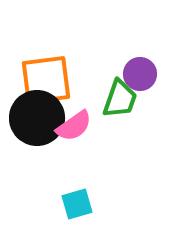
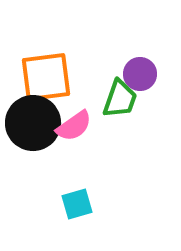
orange square: moved 3 px up
black circle: moved 4 px left, 5 px down
